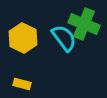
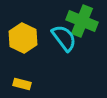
green cross: moved 2 px left, 3 px up
